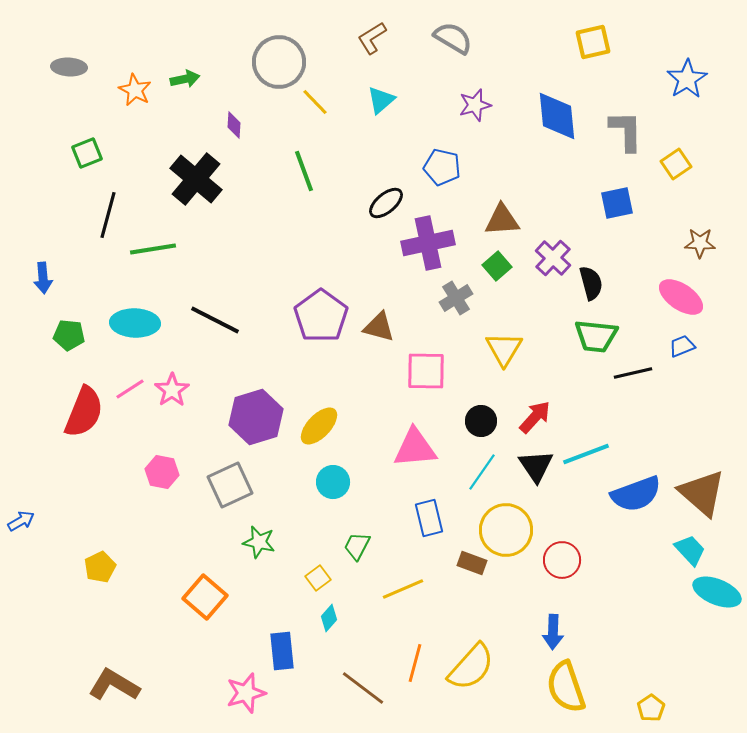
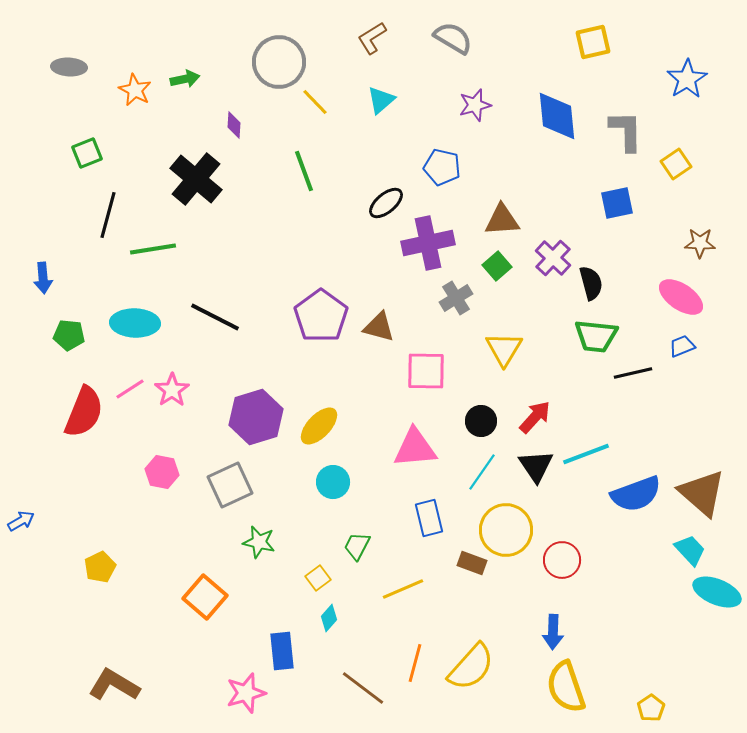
black line at (215, 320): moved 3 px up
